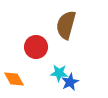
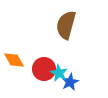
red circle: moved 8 px right, 22 px down
cyan star: rotated 24 degrees clockwise
orange diamond: moved 19 px up
